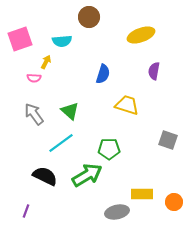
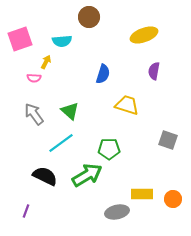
yellow ellipse: moved 3 px right
orange circle: moved 1 px left, 3 px up
